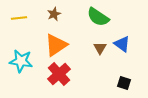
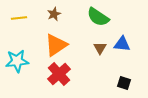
blue triangle: rotated 30 degrees counterclockwise
cyan star: moved 4 px left; rotated 15 degrees counterclockwise
